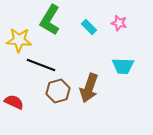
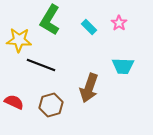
pink star: rotated 21 degrees clockwise
brown hexagon: moved 7 px left, 14 px down
